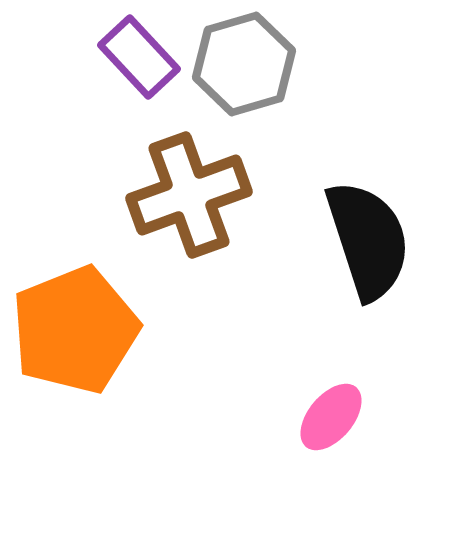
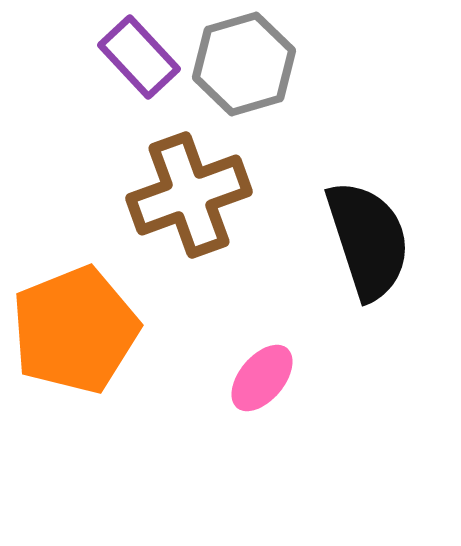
pink ellipse: moved 69 px left, 39 px up
